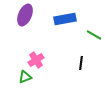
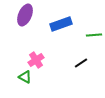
blue rectangle: moved 4 px left, 5 px down; rotated 10 degrees counterclockwise
green line: rotated 35 degrees counterclockwise
black line: rotated 48 degrees clockwise
green triangle: rotated 48 degrees clockwise
